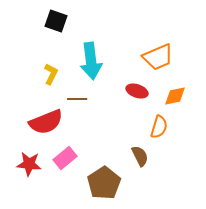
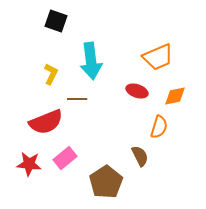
brown pentagon: moved 2 px right, 1 px up
